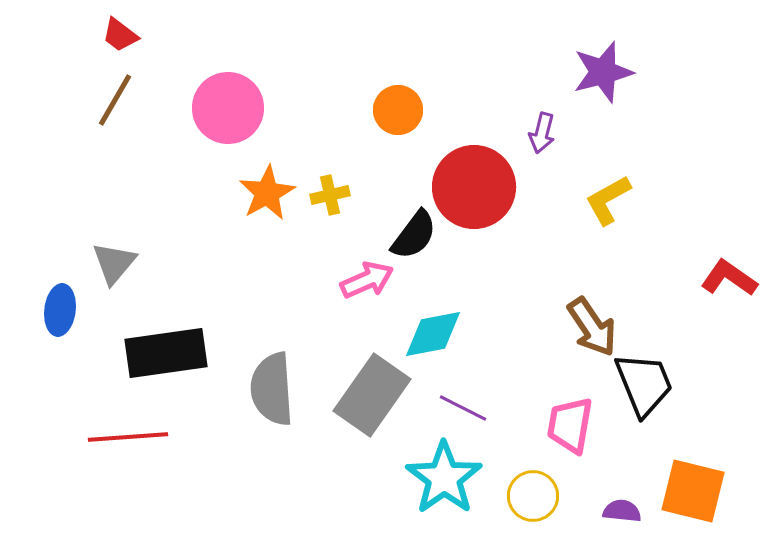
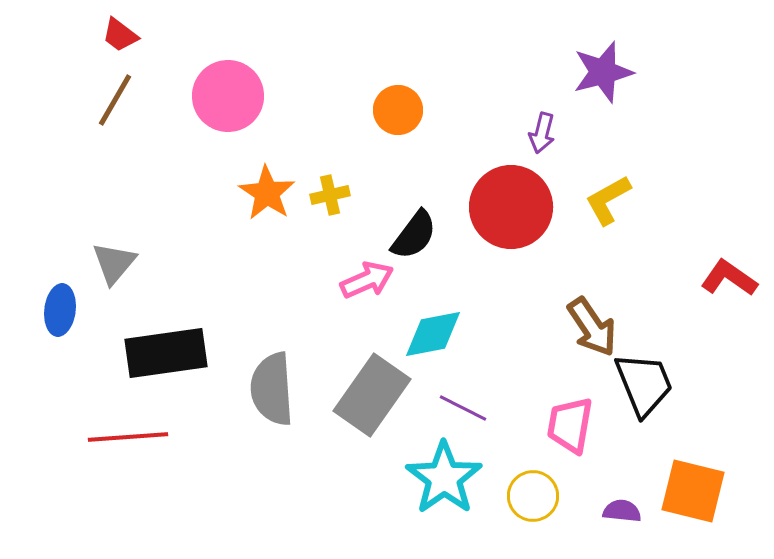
pink circle: moved 12 px up
red circle: moved 37 px right, 20 px down
orange star: rotated 10 degrees counterclockwise
